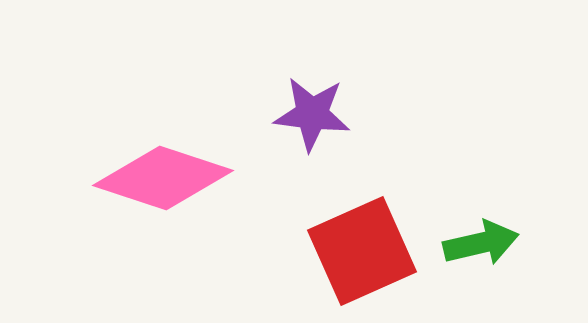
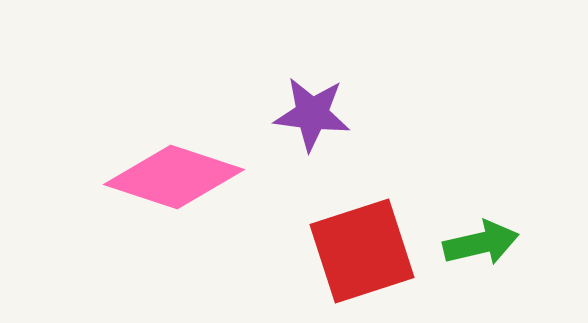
pink diamond: moved 11 px right, 1 px up
red square: rotated 6 degrees clockwise
